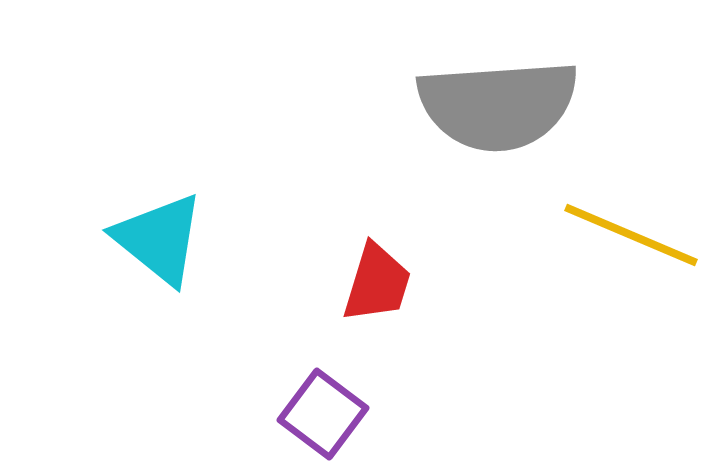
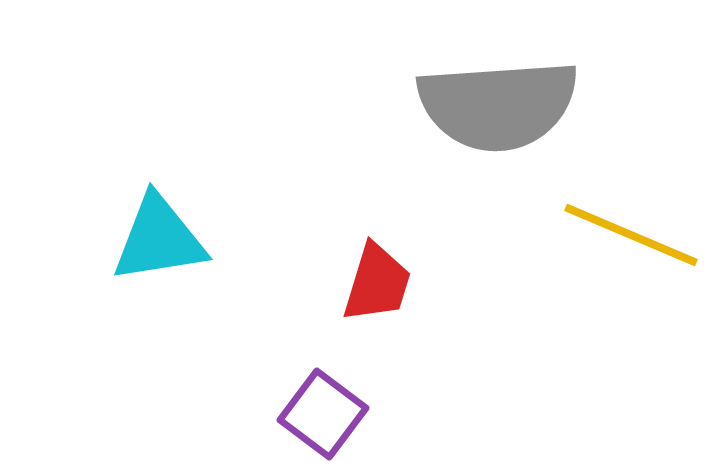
cyan triangle: rotated 48 degrees counterclockwise
